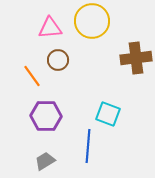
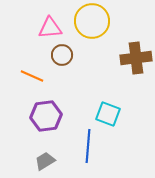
brown circle: moved 4 px right, 5 px up
orange line: rotated 30 degrees counterclockwise
purple hexagon: rotated 8 degrees counterclockwise
